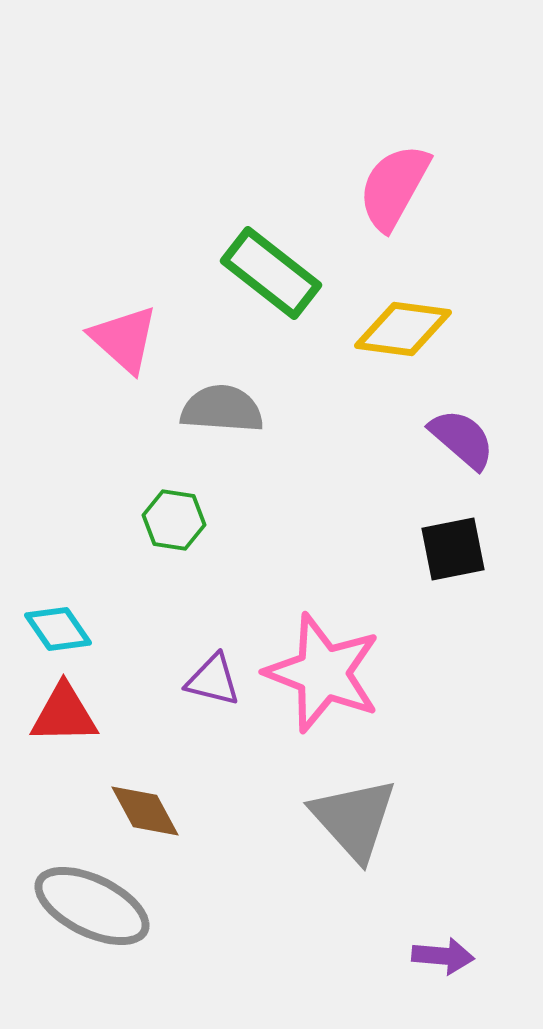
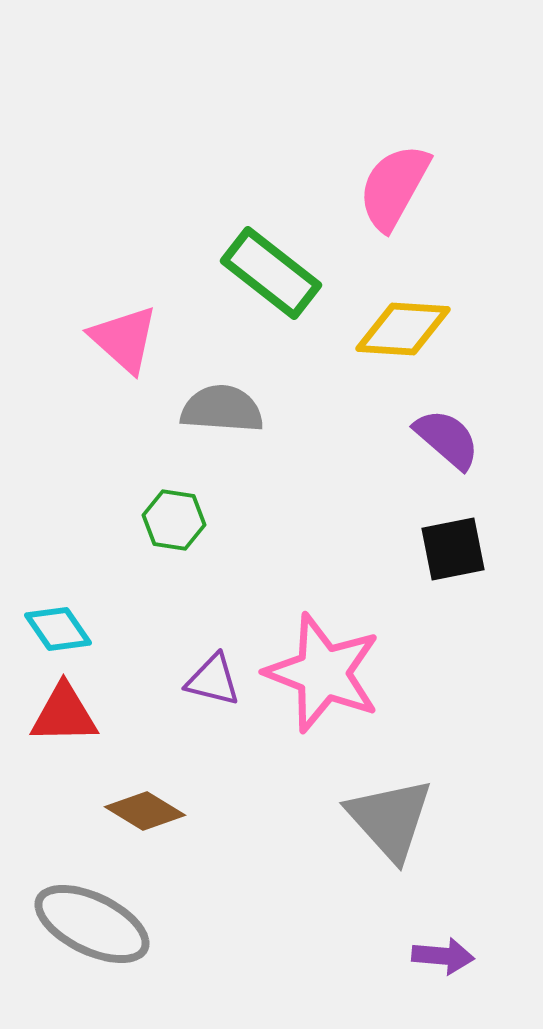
yellow diamond: rotated 4 degrees counterclockwise
purple semicircle: moved 15 px left
brown diamond: rotated 30 degrees counterclockwise
gray triangle: moved 36 px right
gray ellipse: moved 18 px down
